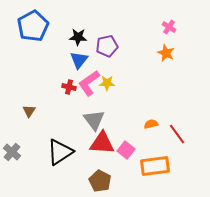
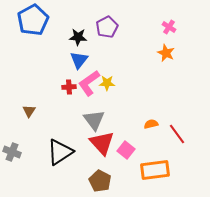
blue pentagon: moved 6 px up
purple pentagon: moved 19 px up; rotated 15 degrees counterclockwise
red cross: rotated 16 degrees counterclockwise
red triangle: rotated 44 degrees clockwise
gray cross: rotated 18 degrees counterclockwise
orange rectangle: moved 4 px down
